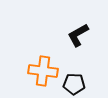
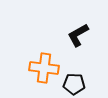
orange cross: moved 1 px right, 3 px up
